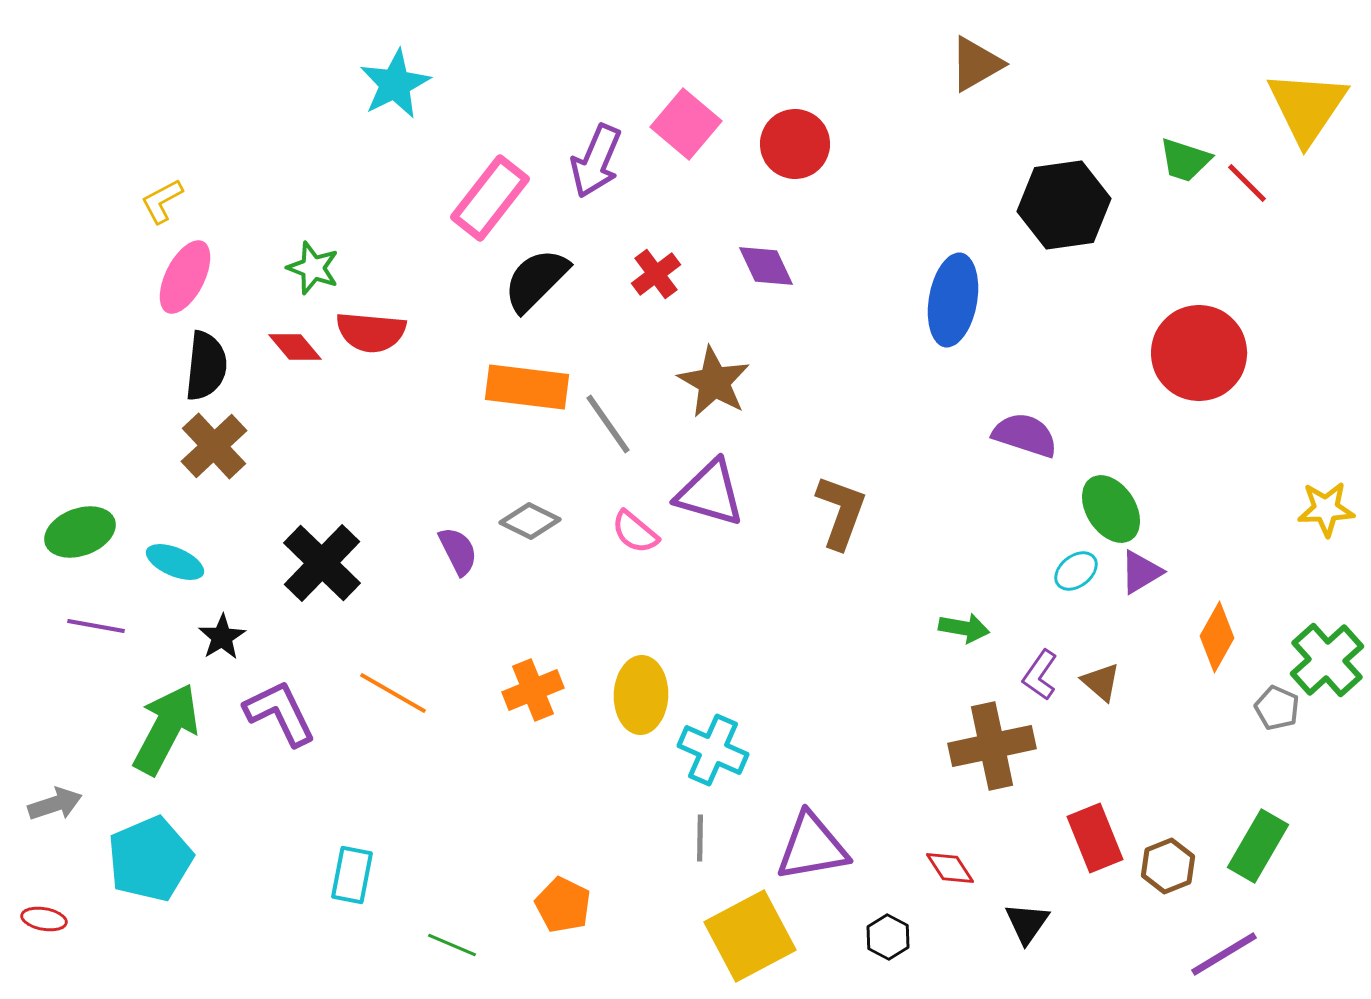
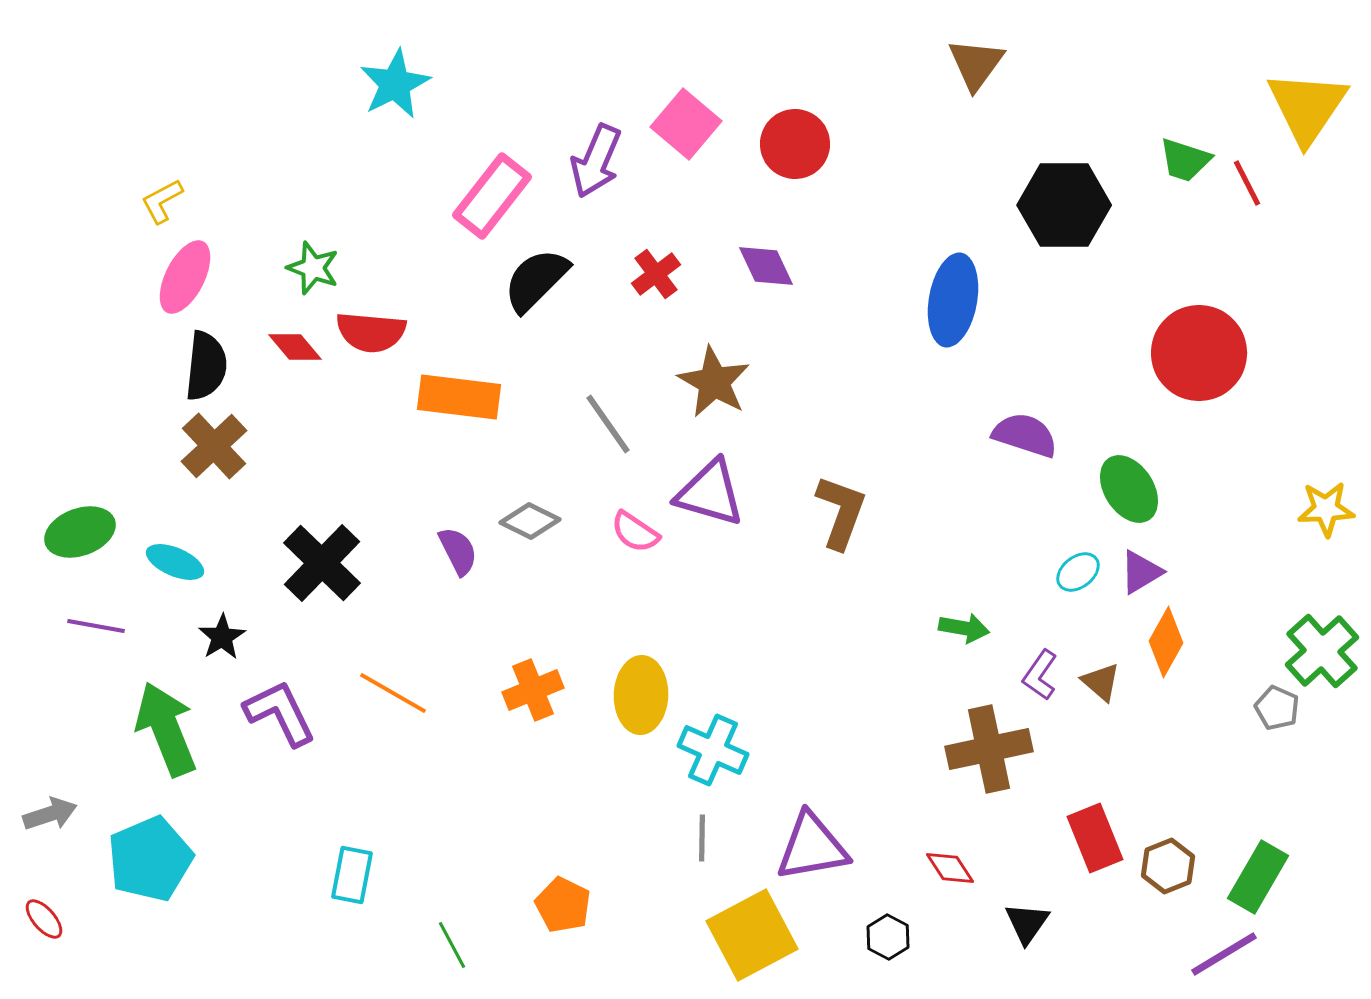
brown triangle at (976, 64): rotated 24 degrees counterclockwise
red line at (1247, 183): rotated 18 degrees clockwise
pink rectangle at (490, 198): moved 2 px right, 2 px up
black hexagon at (1064, 205): rotated 8 degrees clockwise
orange rectangle at (527, 387): moved 68 px left, 10 px down
green ellipse at (1111, 509): moved 18 px right, 20 px up
pink semicircle at (635, 532): rotated 6 degrees counterclockwise
cyan ellipse at (1076, 571): moved 2 px right, 1 px down
orange diamond at (1217, 637): moved 51 px left, 5 px down
green cross at (1327, 660): moved 5 px left, 9 px up
green arrow at (166, 729): rotated 50 degrees counterclockwise
brown cross at (992, 746): moved 3 px left, 3 px down
gray arrow at (55, 804): moved 5 px left, 10 px down
gray line at (700, 838): moved 2 px right
green rectangle at (1258, 846): moved 31 px down
red ellipse at (44, 919): rotated 39 degrees clockwise
yellow square at (750, 936): moved 2 px right, 1 px up
green line at (452, 945): rotated 39 degrees clockwise
